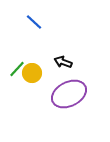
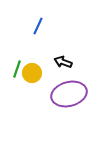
blue line: moved 4 px right, 4 px down; rotated 72 degrees clockwise
green line: rotated 24 degrees counterclockwise
purple ellipse: rotated 12 degrees clockwise
